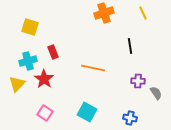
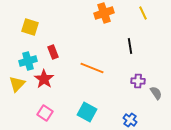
orange line: moved 1 px left; rotated 10 degrees clockwise
blue cross: moved 2 px down; rotated 24 degrees clockwise
